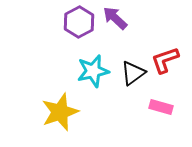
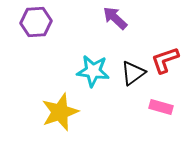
purple hexagon: moved 43 px left; rotated 24 degrees clockwise
cyan star: rotated 20 degrees clockwise
